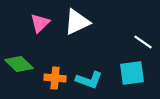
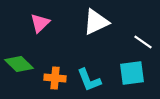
white triangle: moved 19 px right
cyan L-shape: rotated 48 degrees clockwise
